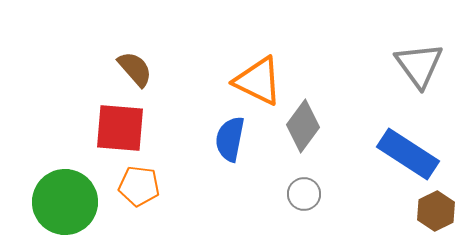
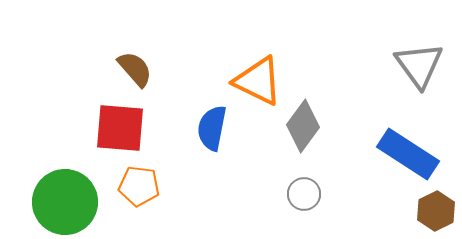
blue semicircle: moved 18 px left, 11 px up
